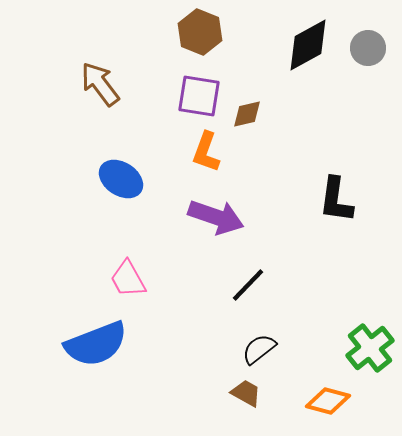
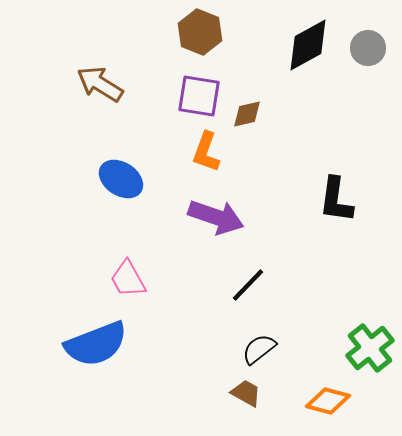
brown arrow: rotated 21 degrees counterclockwise
